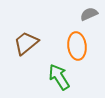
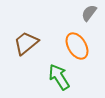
gray semicircle: moved 1 px up; rotated 30 degrees counterclockwise
orange ellipse: rotated 24 degrees counterclockwise
